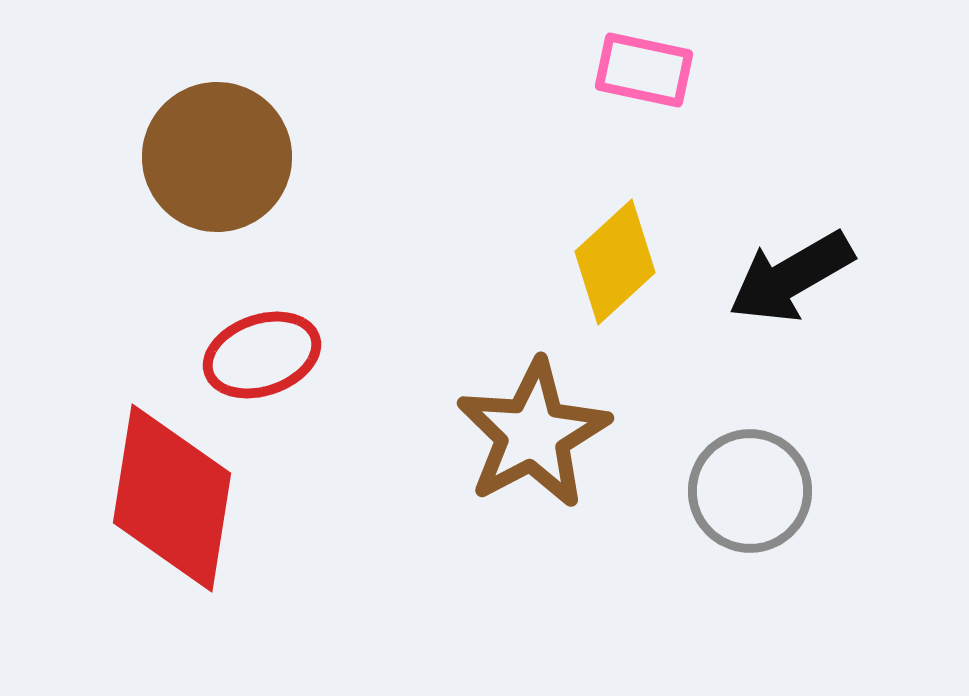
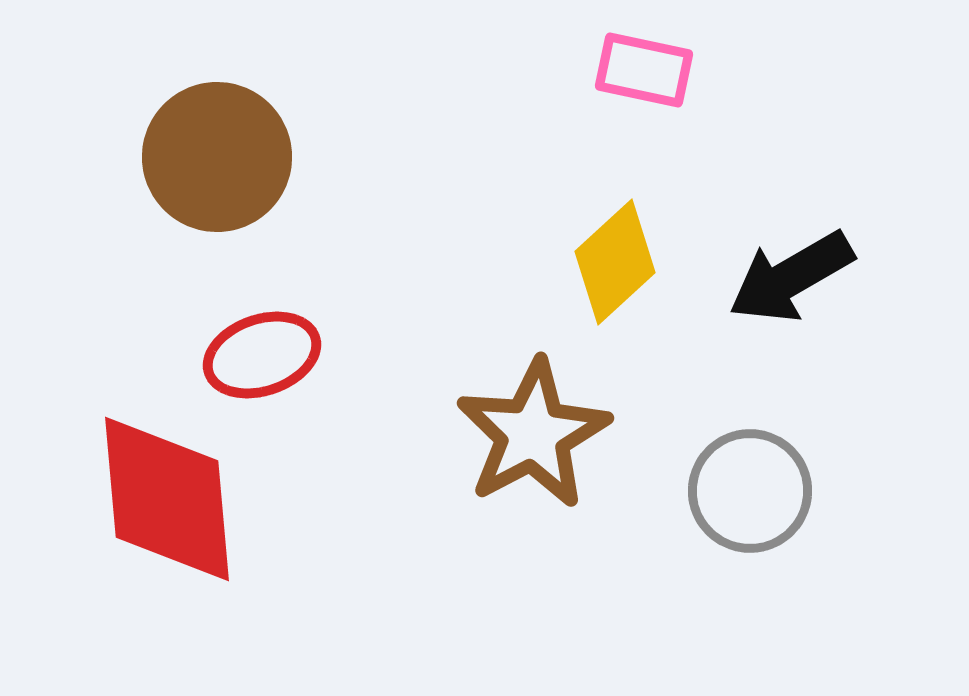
red diamond: moved 5 px left, 1 px down; rotated 14 degrees counterclockwise
